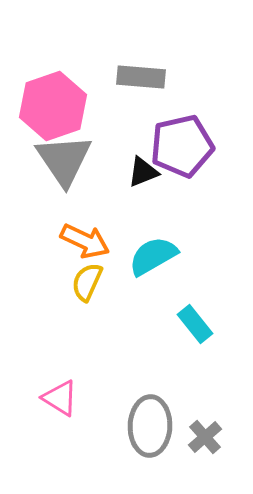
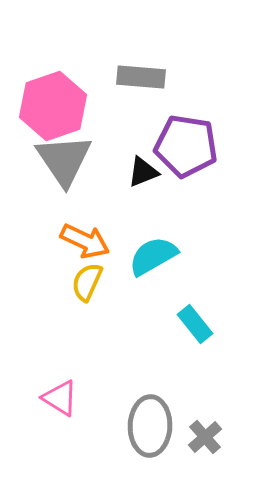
purple pentagon: moved 4 px right; rotated 22 degrees clockwise
